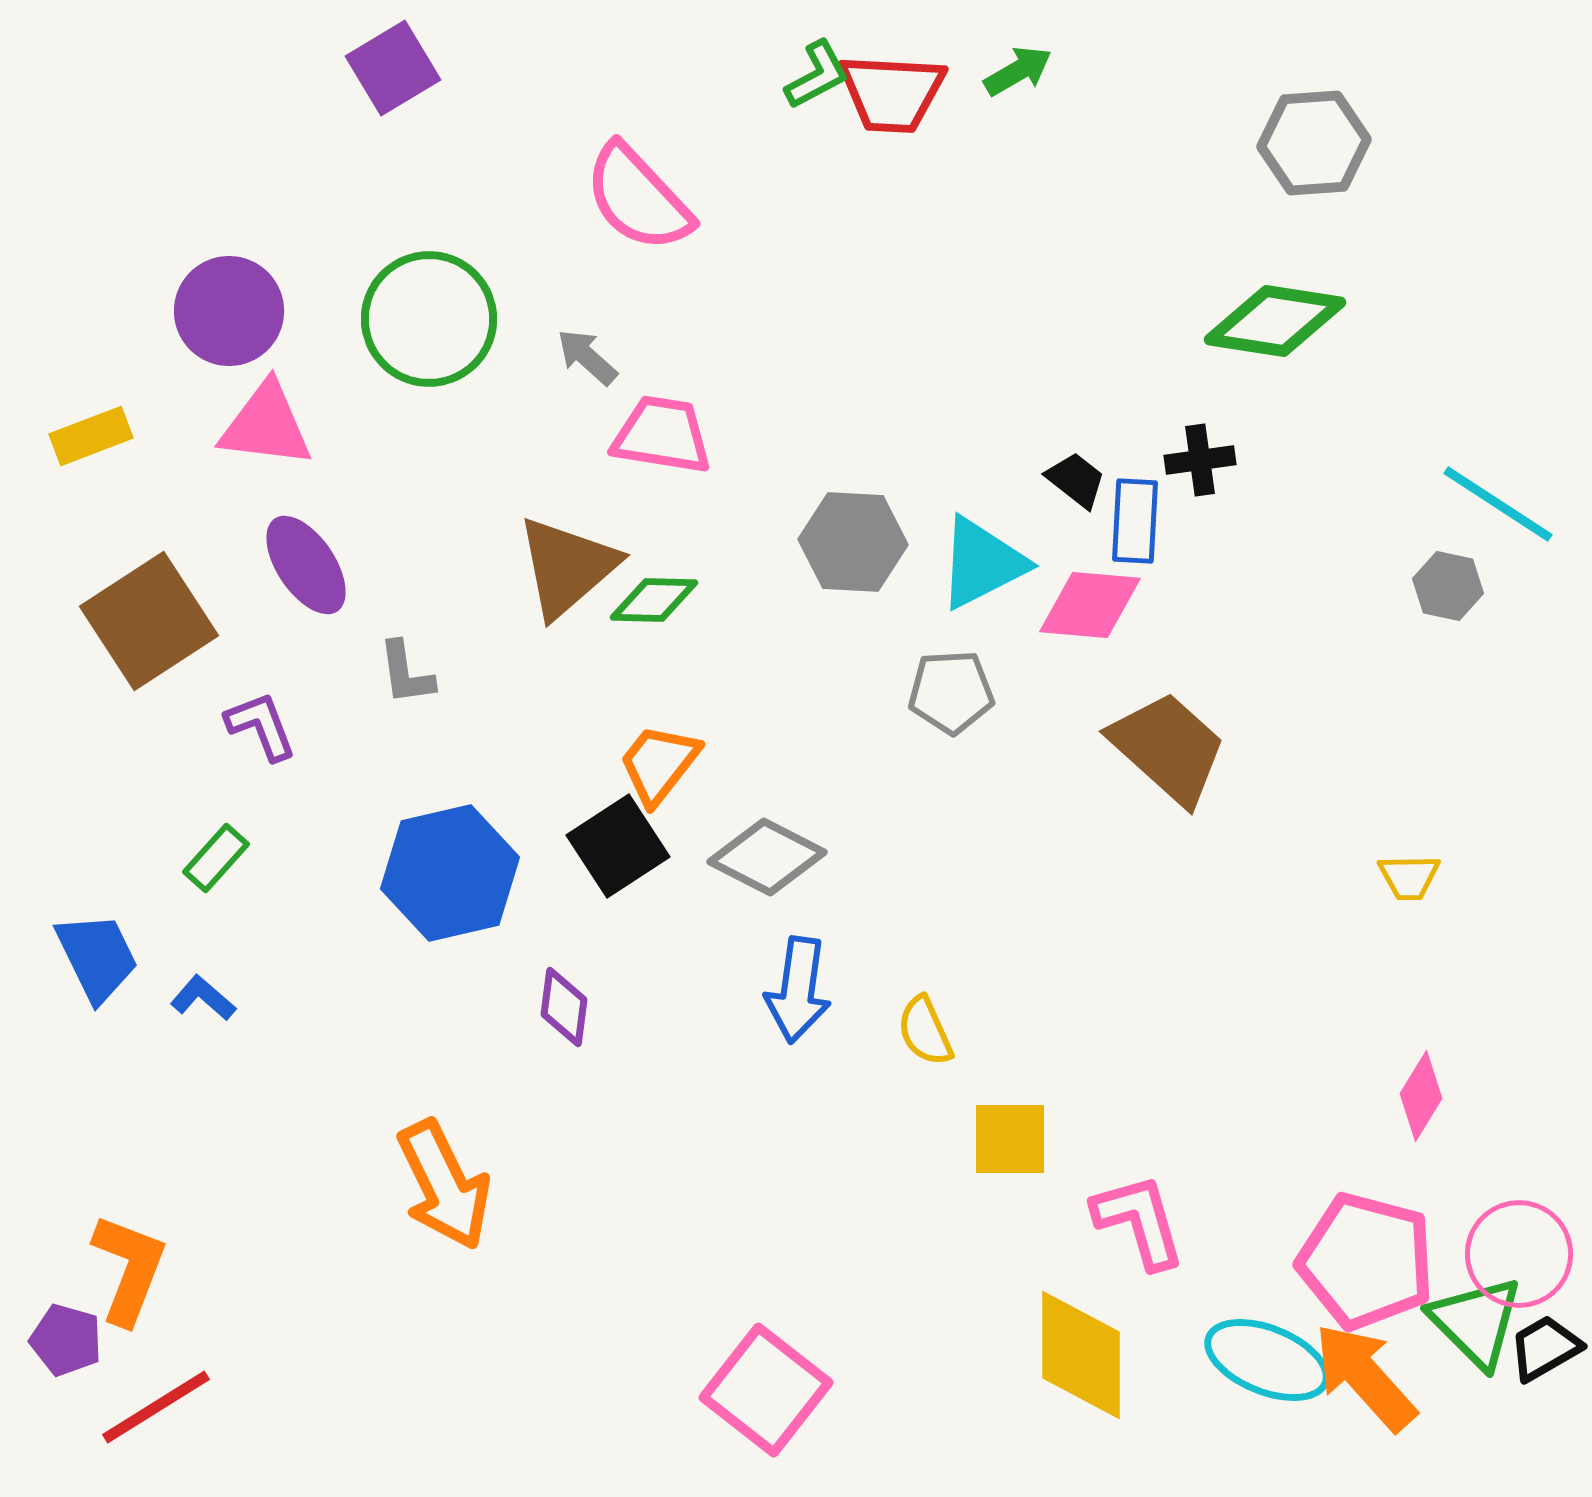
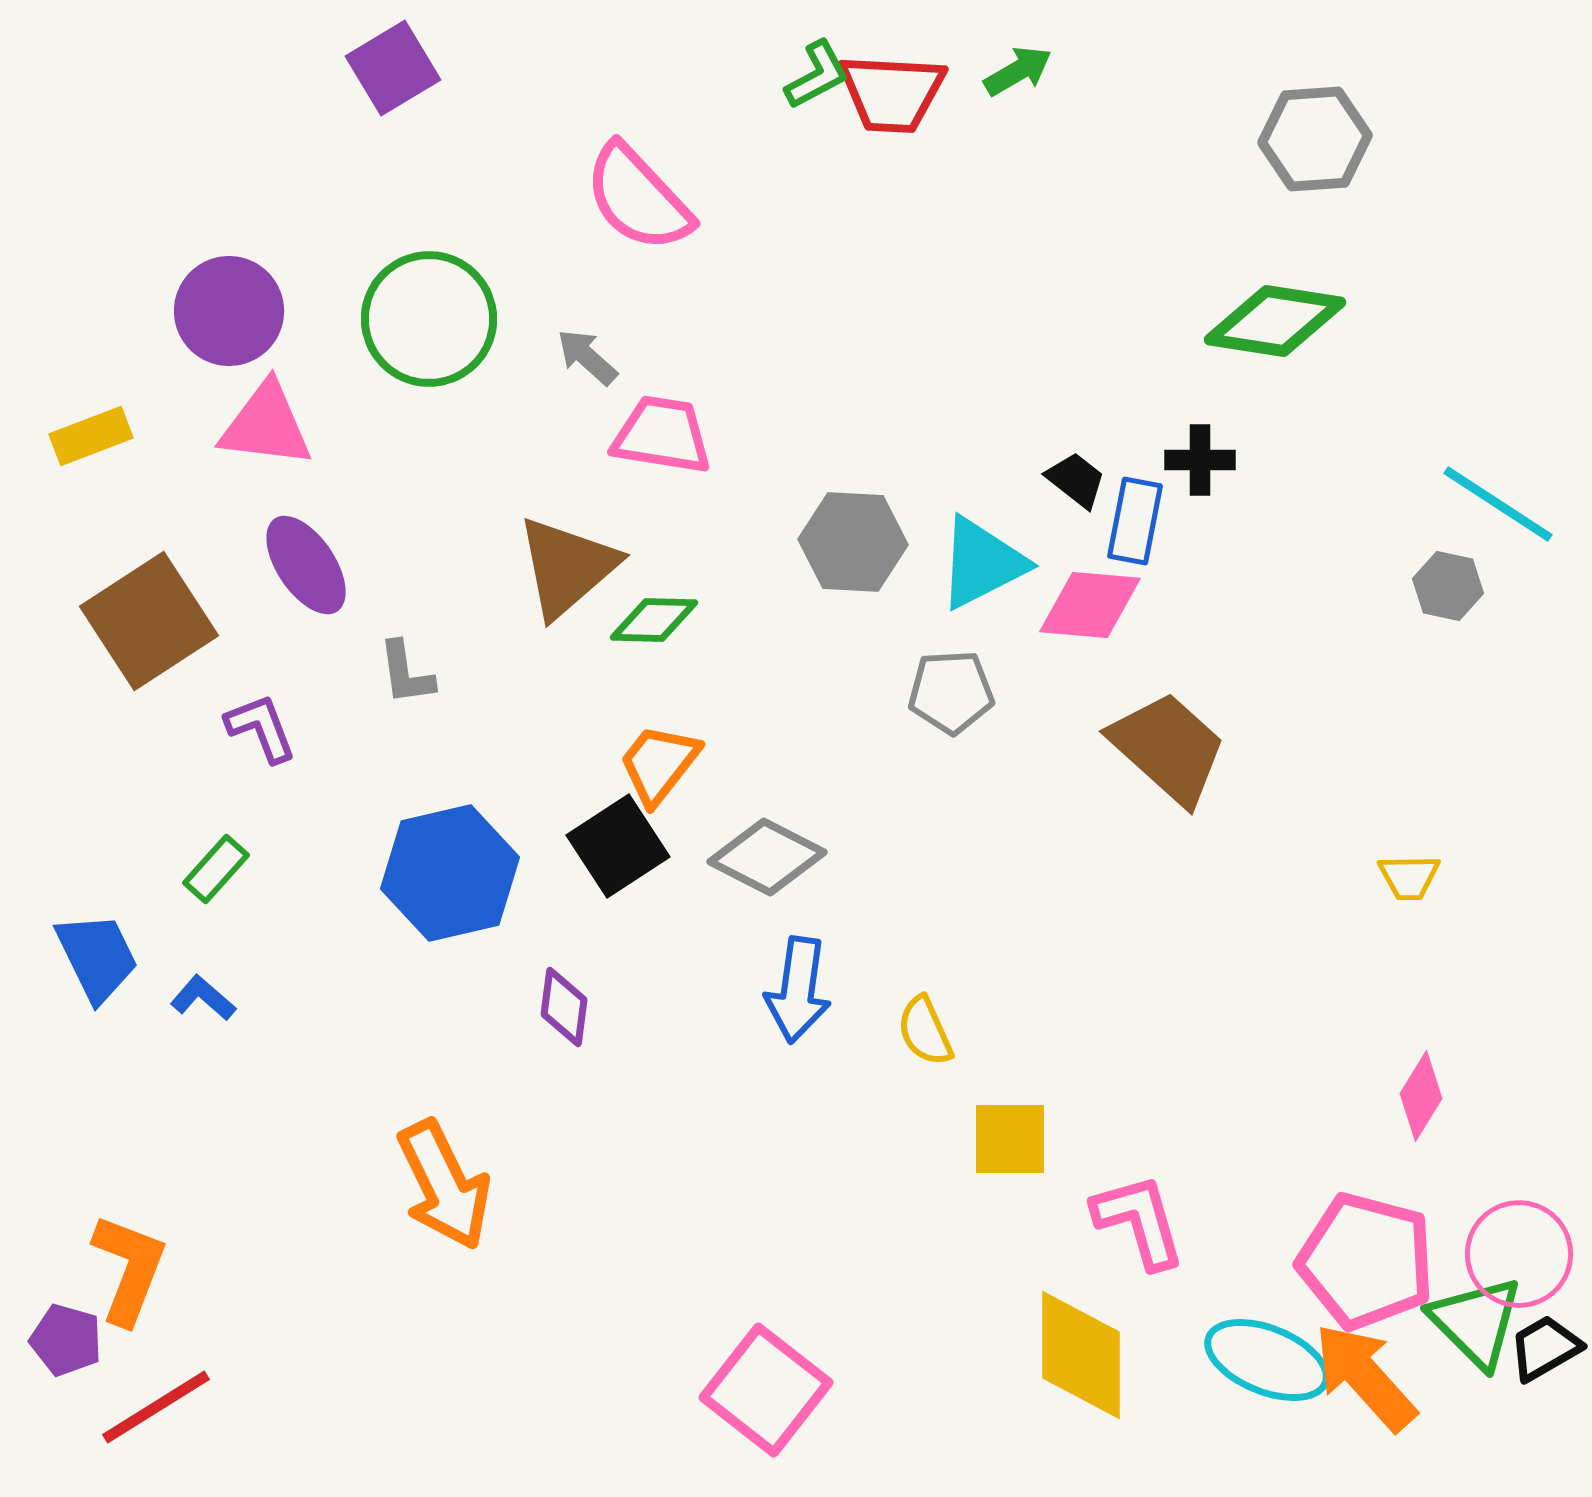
gray hexagon at (1314, 143): moved 1 px right, 4 px up
black cross at (1200, 460): rotated 8 degrees clockwise
blue rectangle at (1135, 521): rotated 8 degrees clockwise
green diamond at (654, 600): moved 20 px down
purple L-shape at (261, 726): moved 2 px down
green rectangle at (216, 858): moved 11 px down
